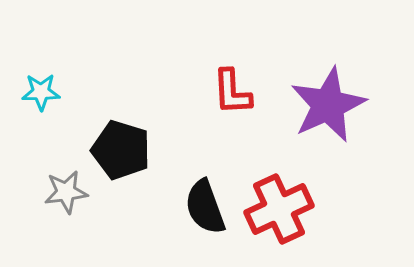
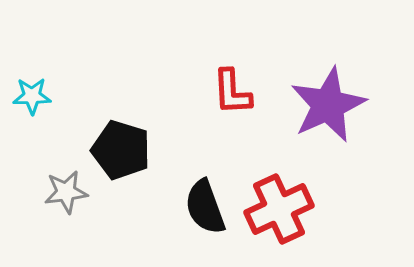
cyan star: moved 9 px left, 4 px down
